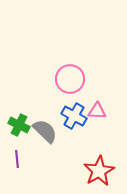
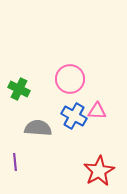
green cross: moved 36 px up
gray semicircle: moved 7 px left, 3 px up; rotated 40 degrees counterclockwise
purple line: moved 2 px left, 3 px down
